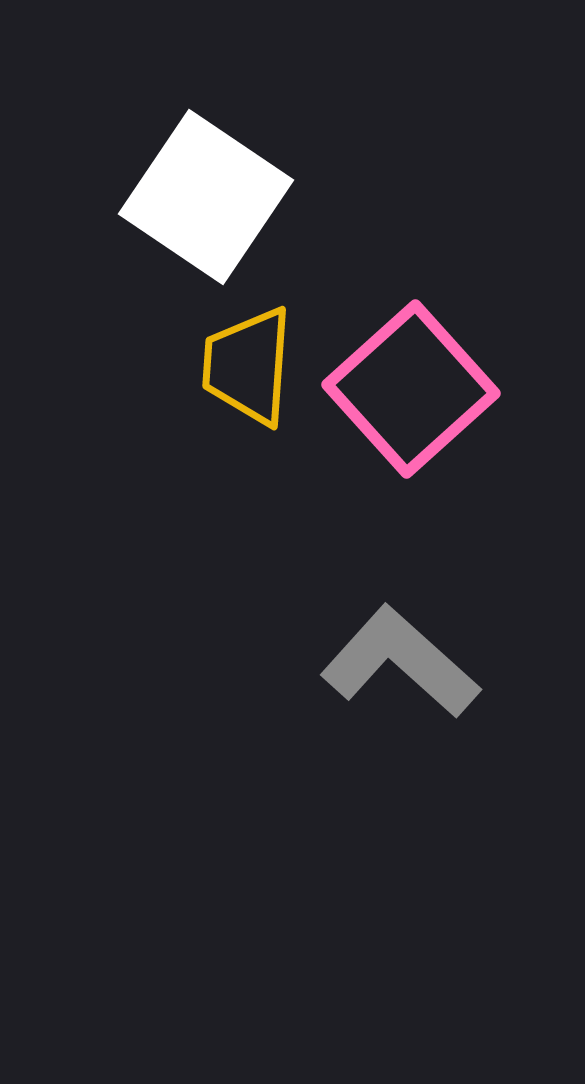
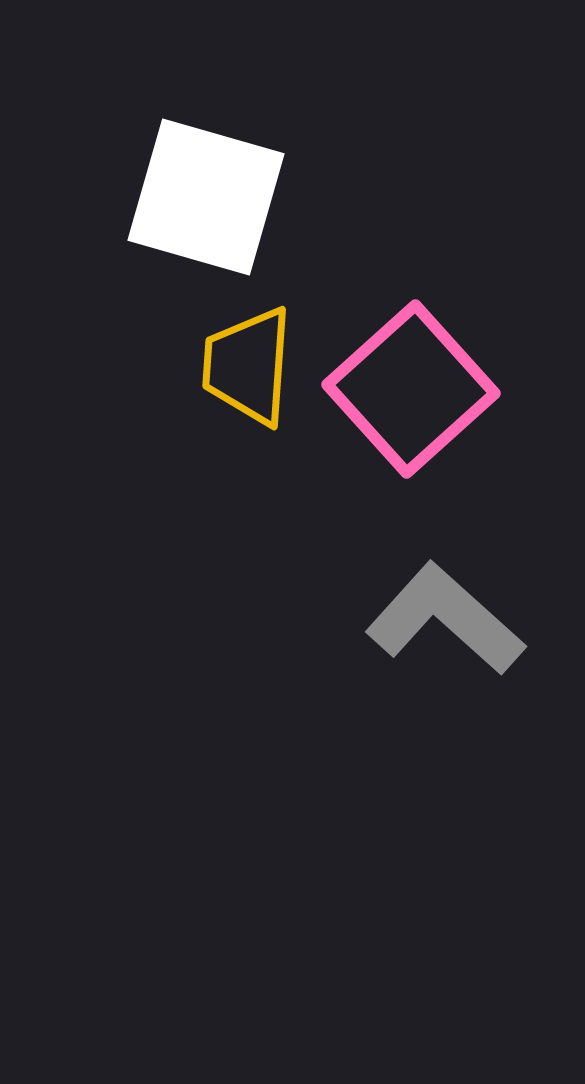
white square: rotated 18 degrees counterclockwise
gray L-shape: moved 45 px right, 43 px up
